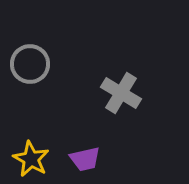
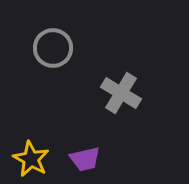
gray circle: moved 23 px right, 16 px up
